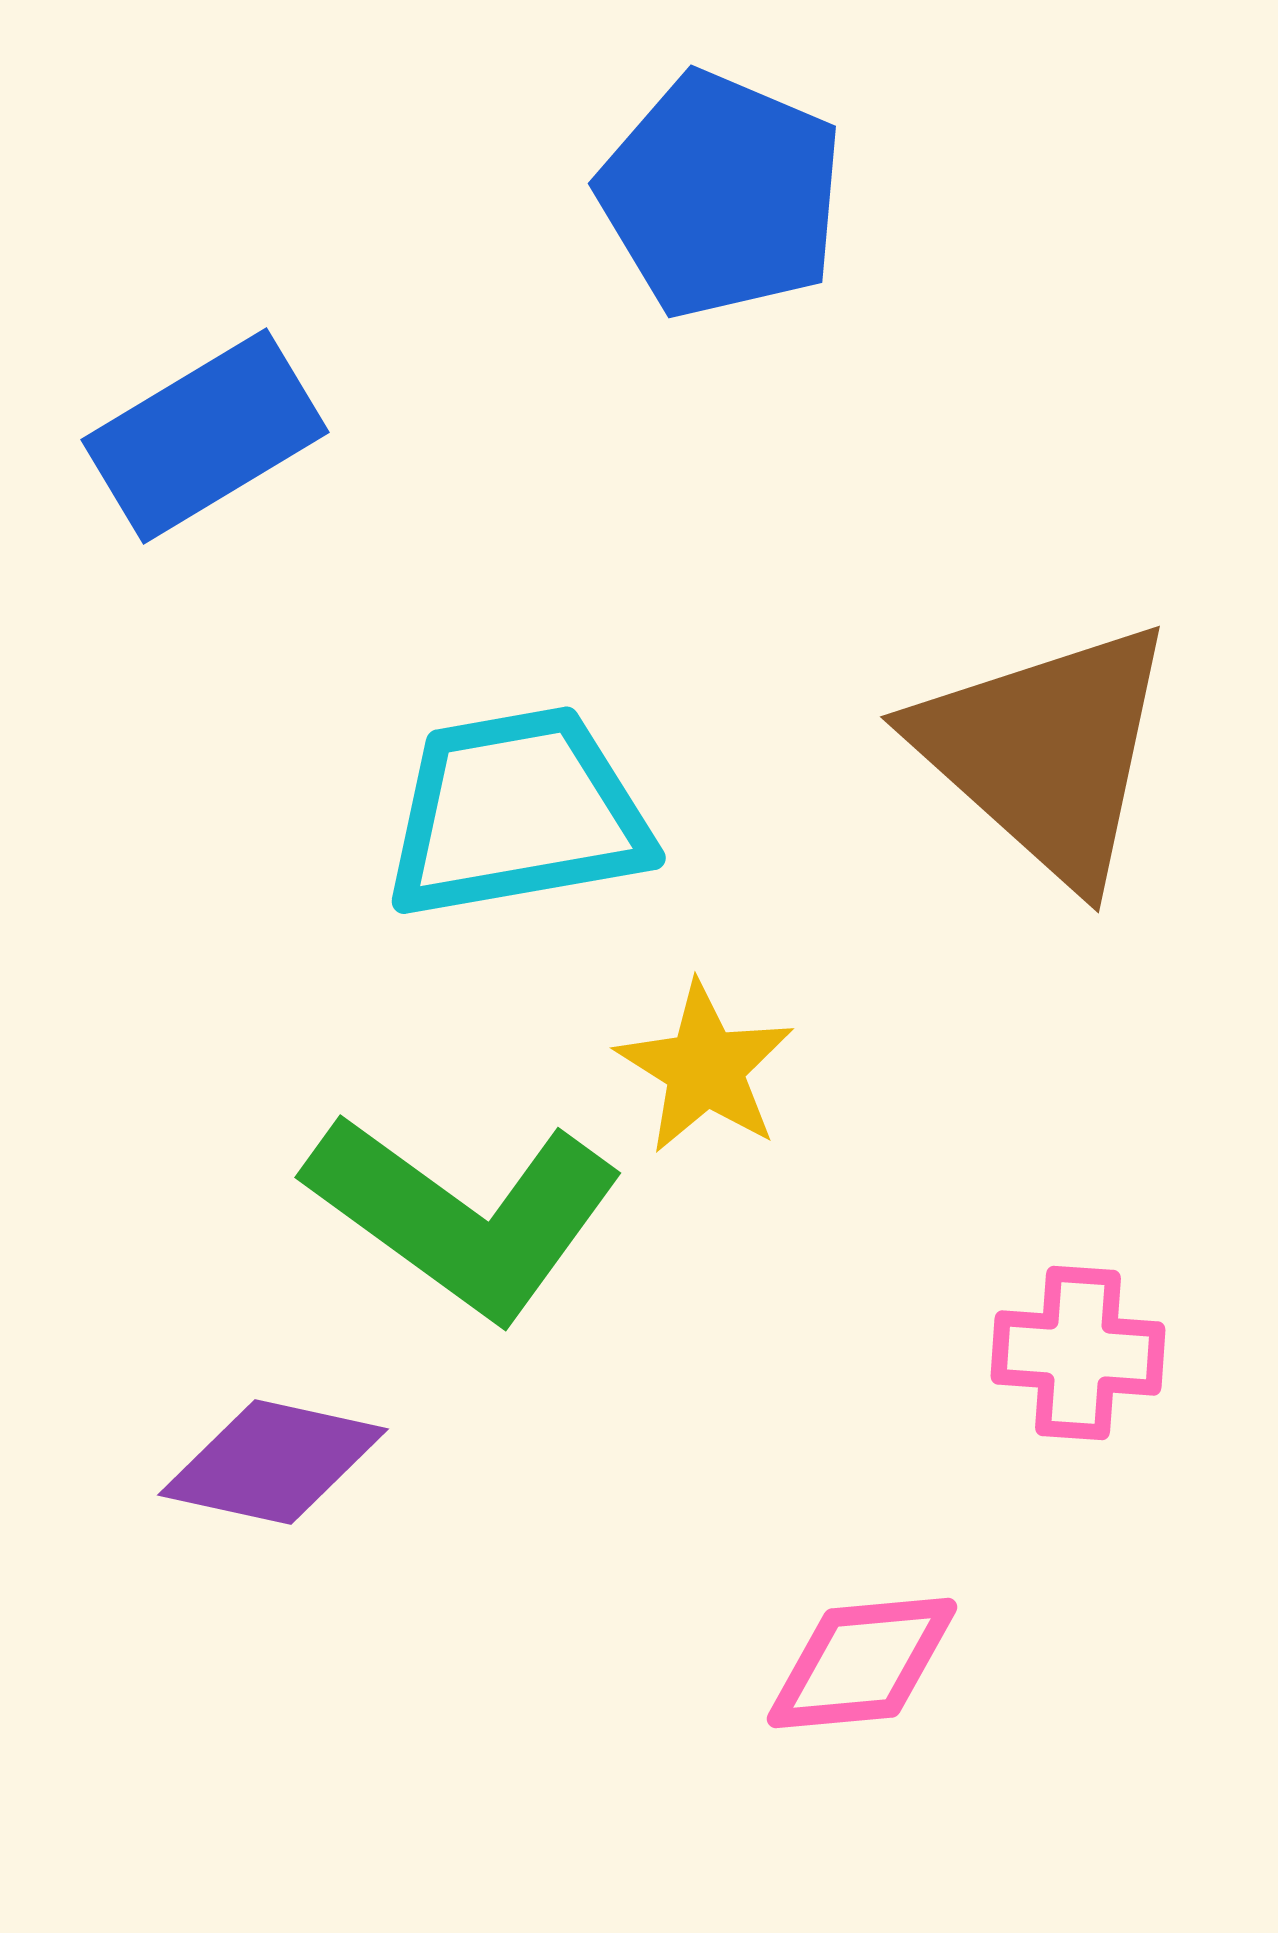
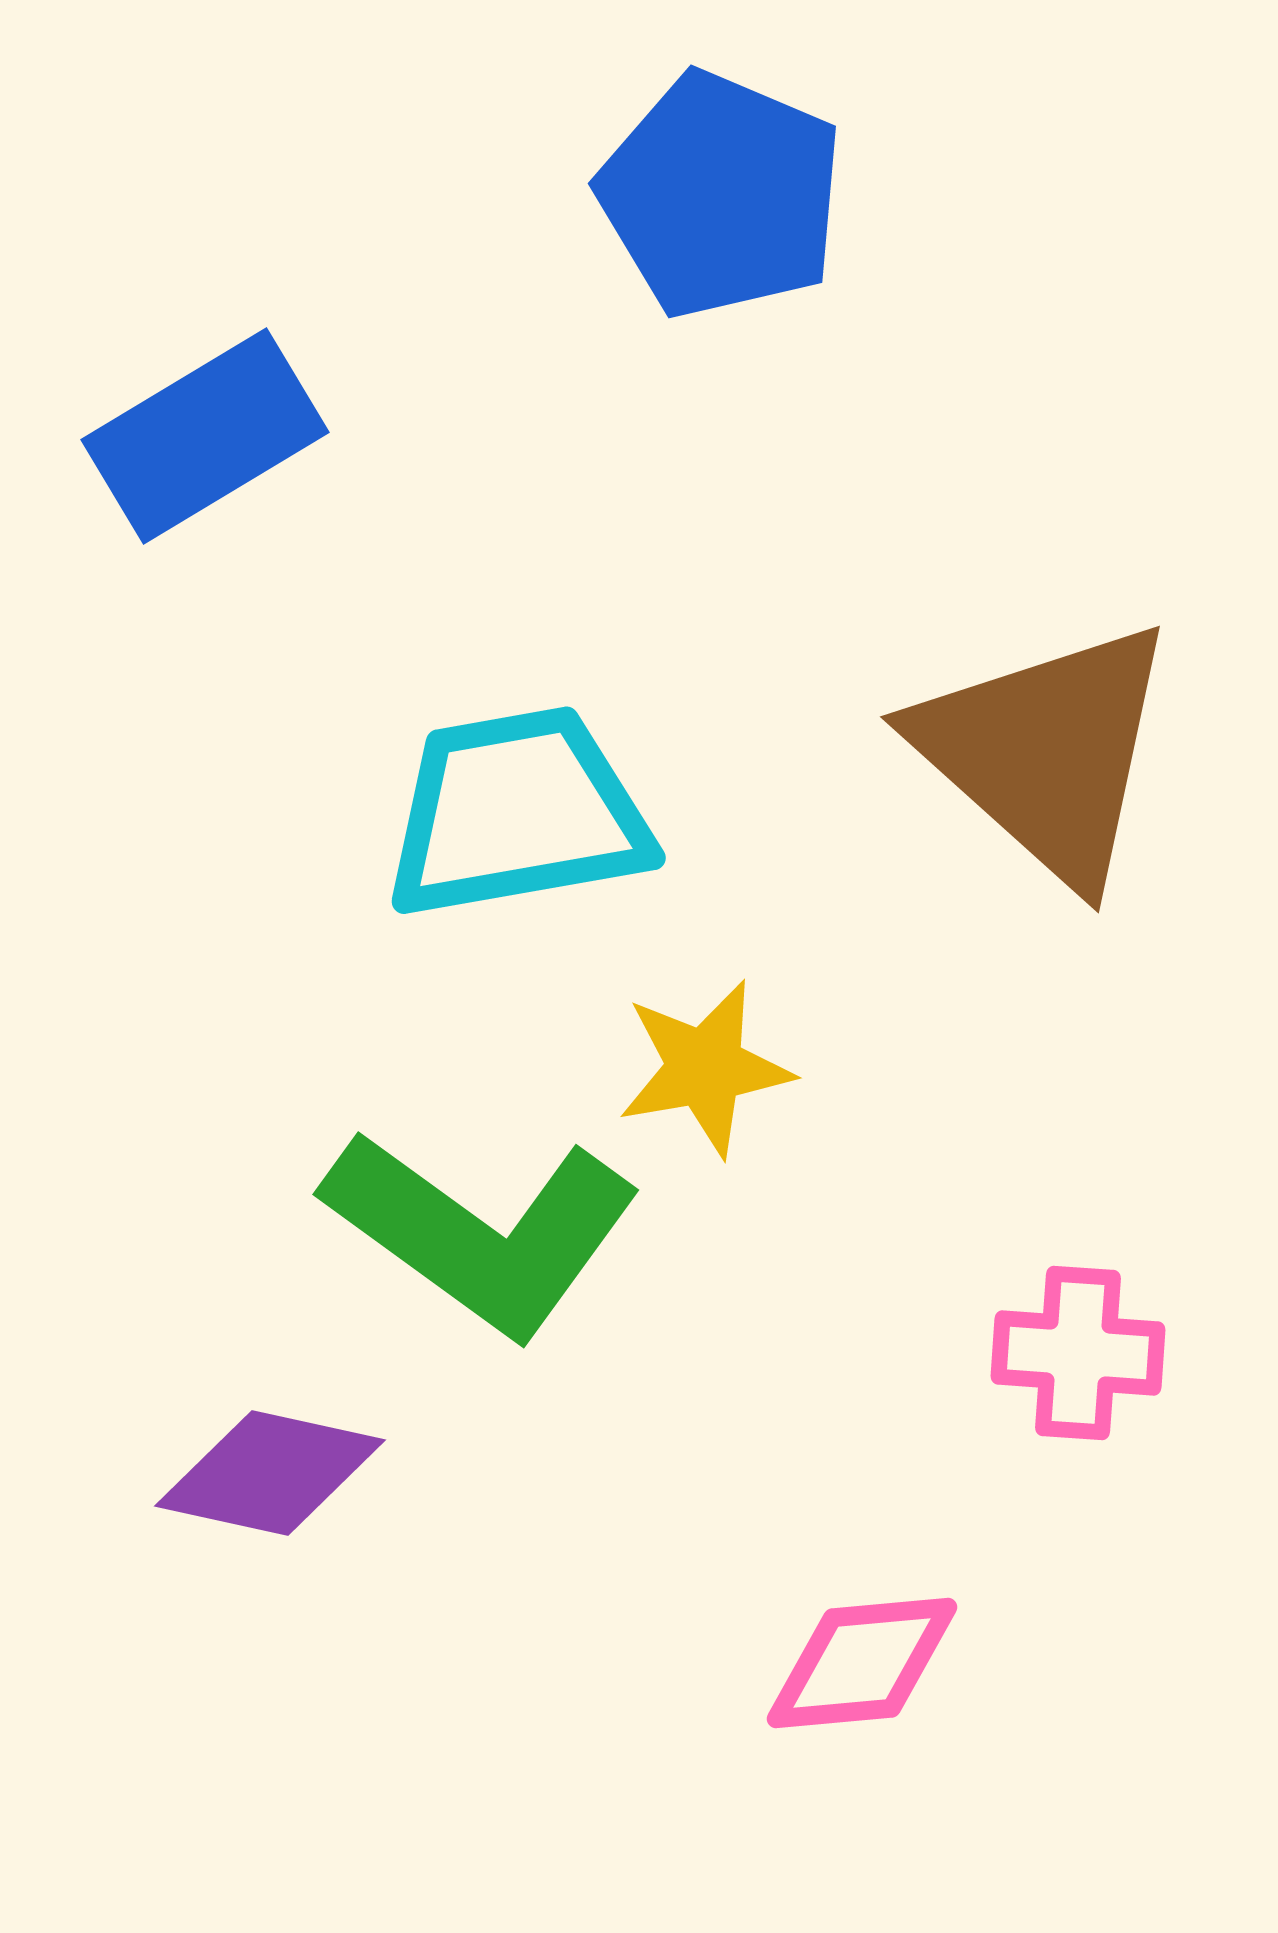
yellow star: rotated 30 degrees clockwise
green L-shape: moved 18 px right, 17 px down
purple diamond: moved 3 px left, 11 px down
